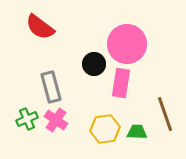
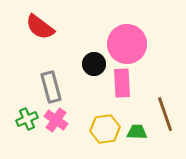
pink rectangle: moved 1 px right; rotated 12 degrees counterclockwise
